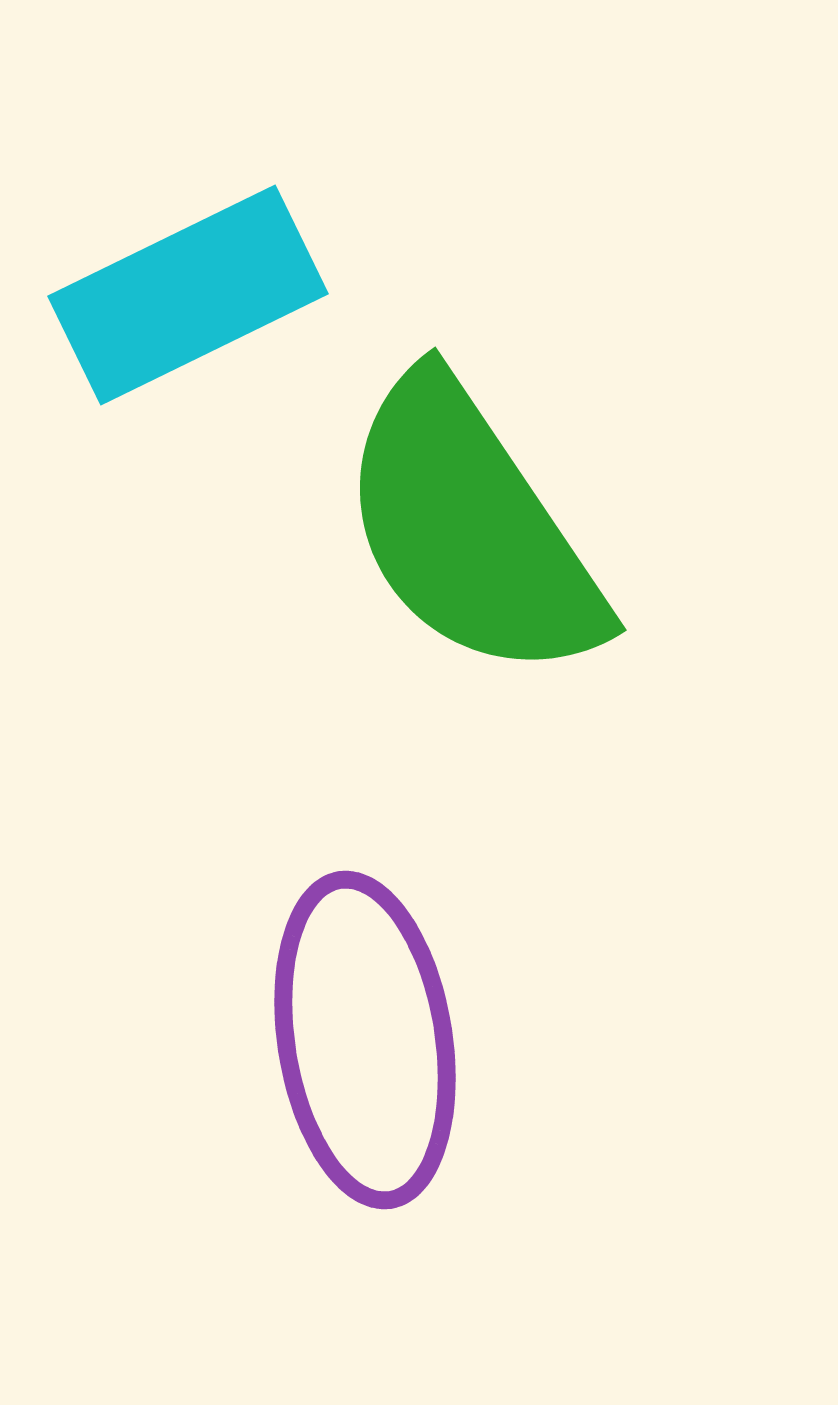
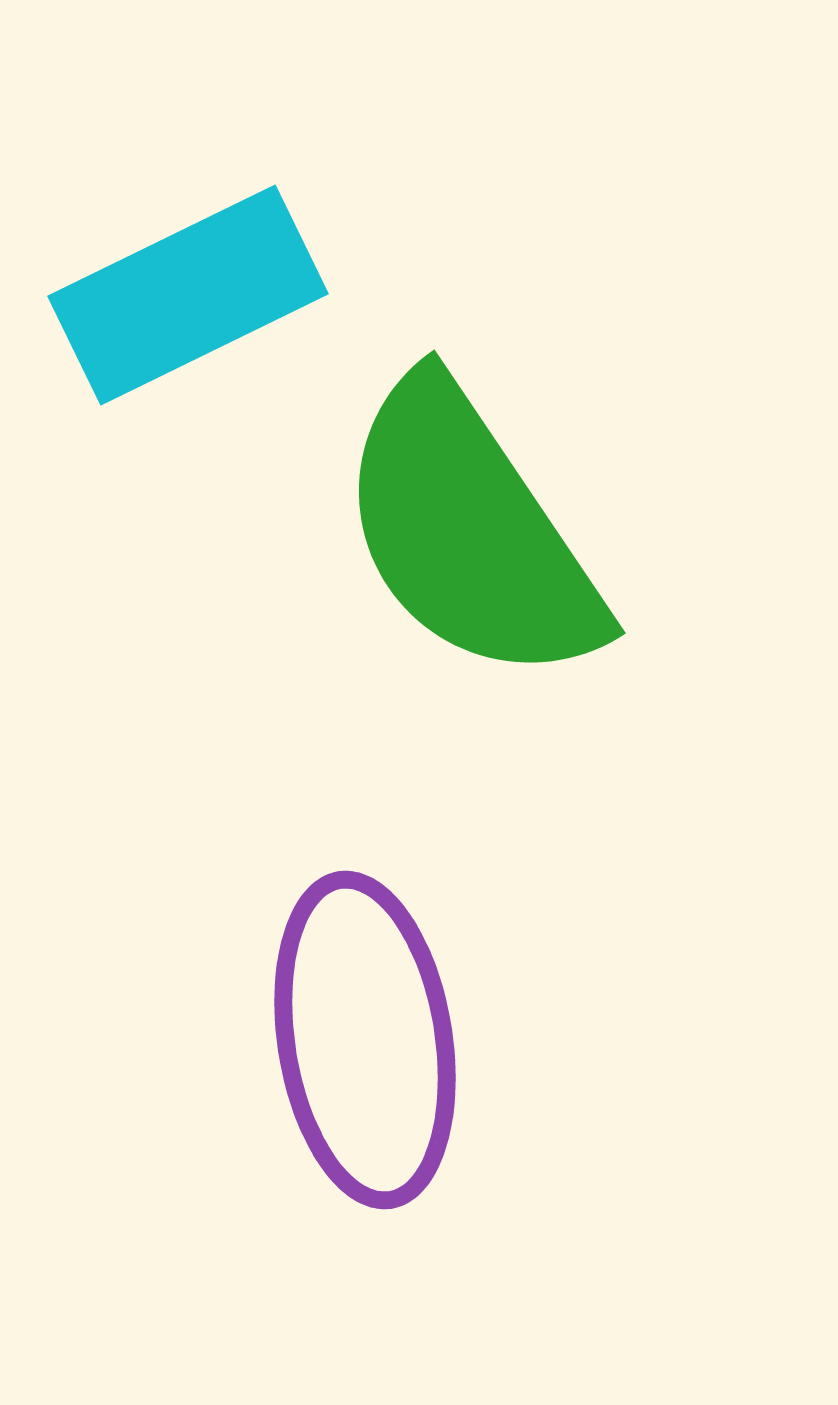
green semicircle: moved 1 px left, 3 px down
